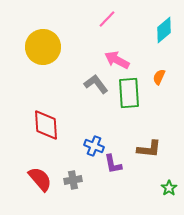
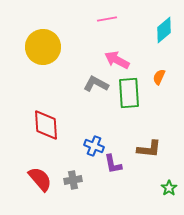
pink line: rotated 36 degrees clockwise
gray L-shape: rotated 25 degrees counterclockwise
